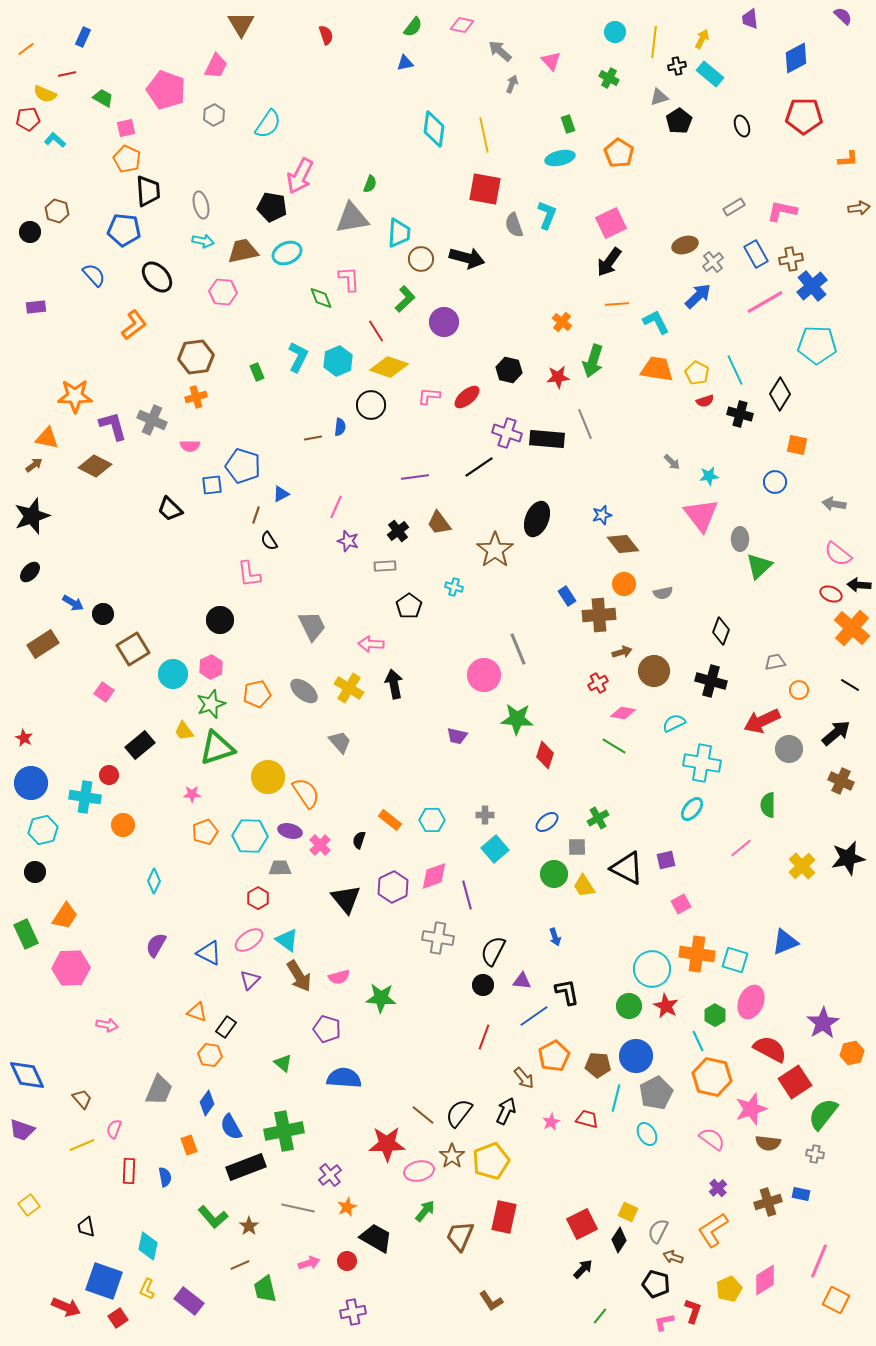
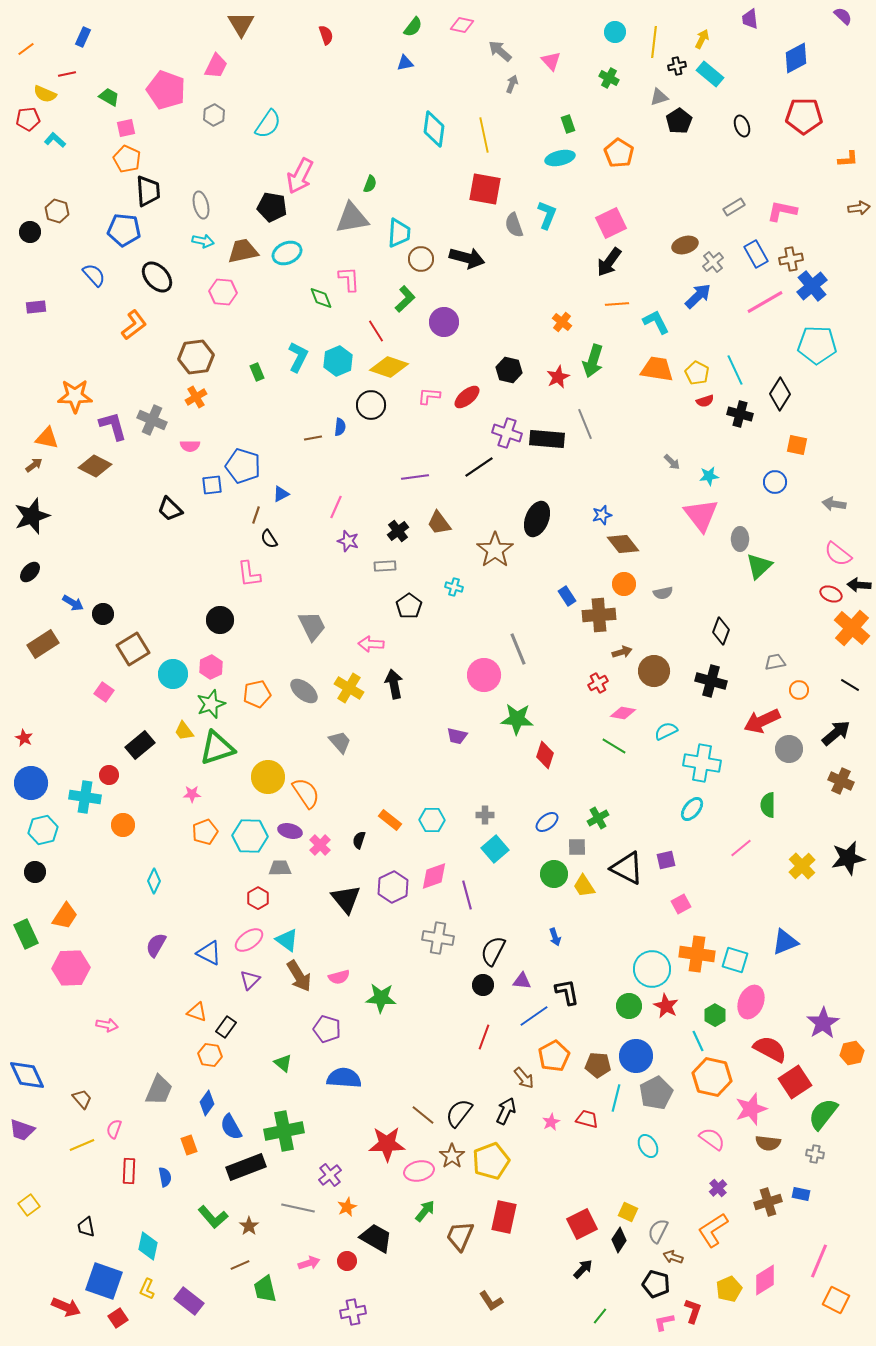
green trapezoid at (103, 98): moved 6 px right, 1 px up
red star at (558, 377): rotated 20 degrees counterclockwise
orange cross at (196, 397): rotated 15 degrees counterclockwise
black semicircle at (269, 541): moved 2 px up
cyan semicircle at (674, 723): moved 8 px left, 8 px down
cyan ellipse at (647, 1134): moved 1 px right, 12 px down
